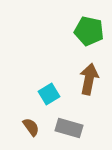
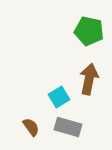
cyan square: moved 10 px right, 3 px down
gray rectangle: moved 1 px left, 1 px up
